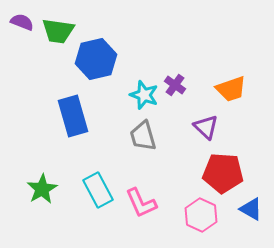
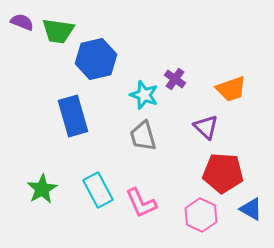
purple cross: moved 6 px up
